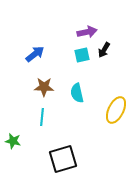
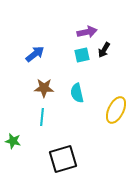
brown star: moved 1 px down
